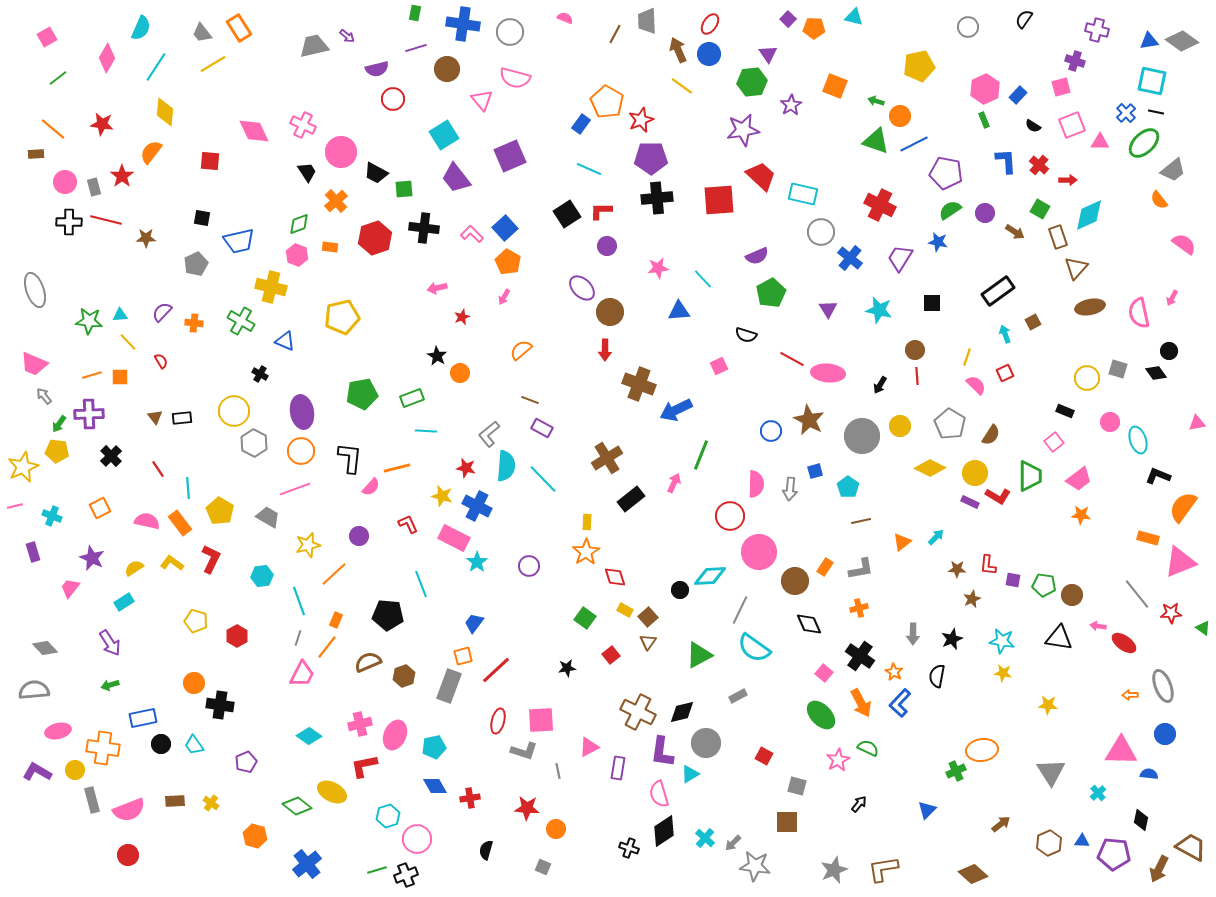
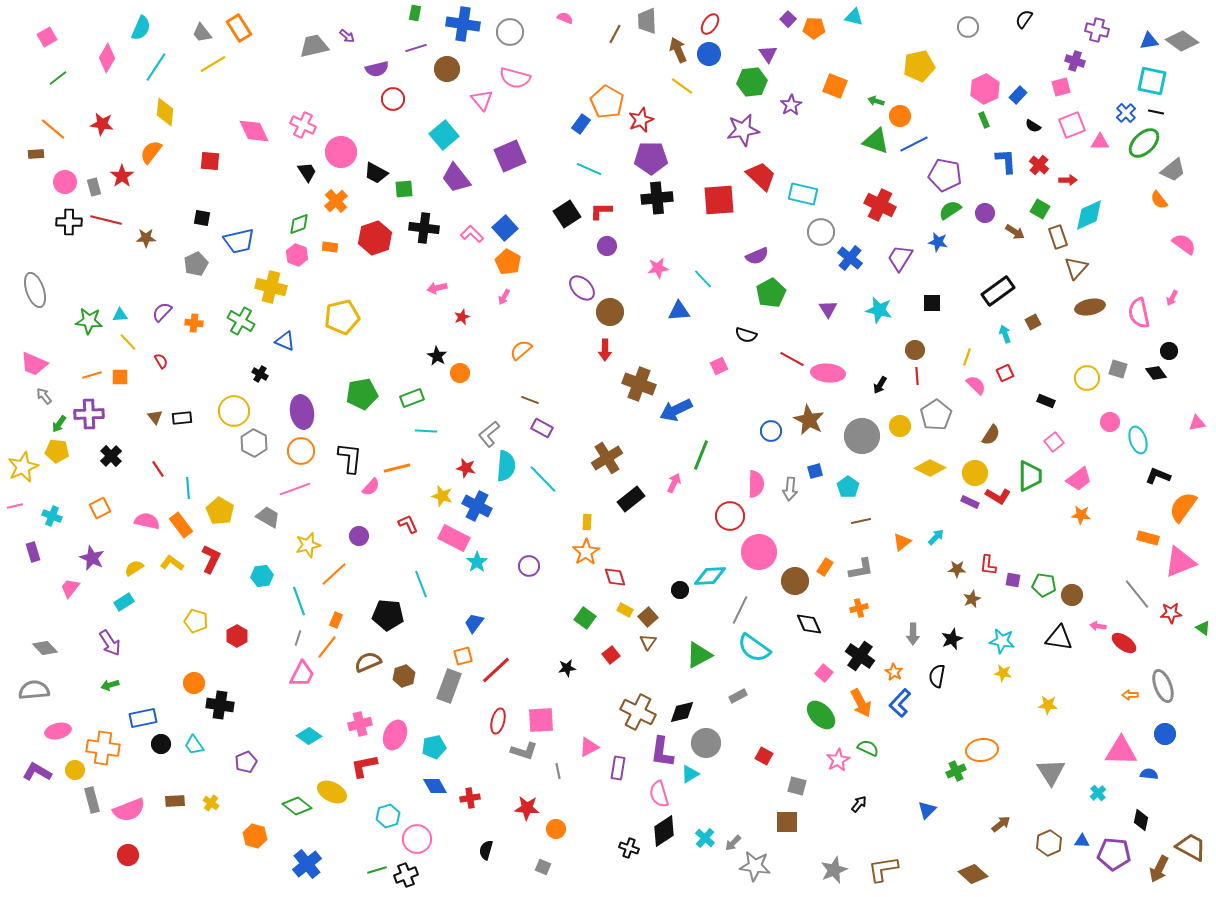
cyan square at (444, 135): rotated 8 degrees counterclockwise
purple pentagon at (946, 173): moved 1 px left, 2 px down
black rectangle at (1065, 411): moved 19 px left, 10 px up
gray pentagon at (950, 424): moved 14 px left, 9 px up; rotated 8 degrees clockwise
orange rectangle at (180, 523): moved 1 px right, 2 px down
